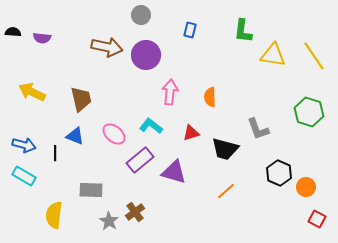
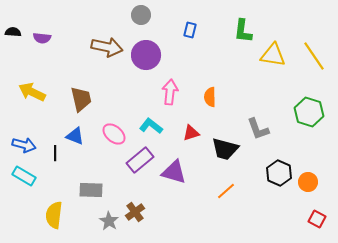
orange circle: moved 2 px right, 5 px up
